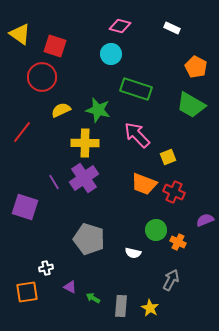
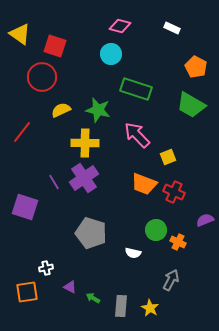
gray pentagon: moved 2 px right, 6 px up
